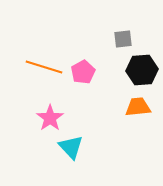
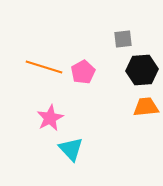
orange trapezoid: moved 8 px right
pink star: rotated 8 degrees clockwise
cyan triangle: moved 2 px down
